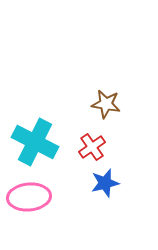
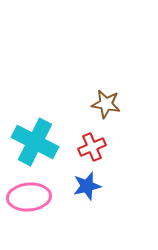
red cross: rotated 12 degrees clockwise
blue star: moved 18 px left, 3 px down
